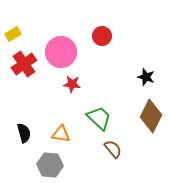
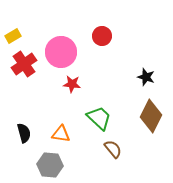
yellow rectangle: moved 2 px down
